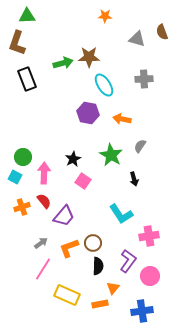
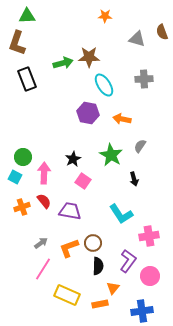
purple trapezoid: moved 6 px right, 5 px up; rotated 120 degrees counterclockwise
